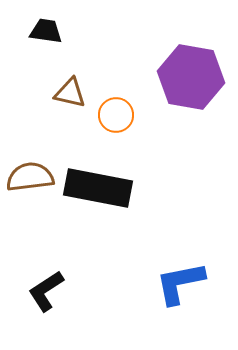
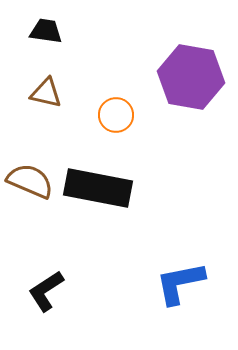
brown triangle: moved 24 px left
brown semicircle: moved 4 px down; rotated 30 degrees clockwise
